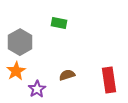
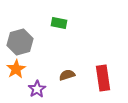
gray hexagon: rotated 15 degrees clockwise
orange star: moved 2 px up
red rectangle: moved 6 px left, 2 px up
